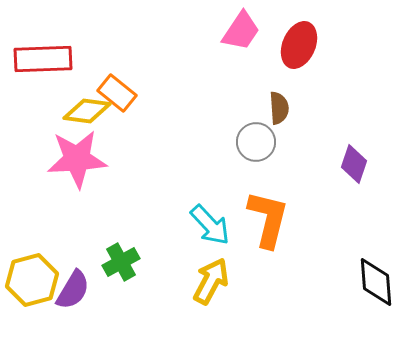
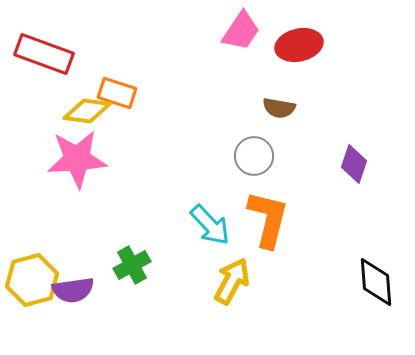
red ellipse: rotated 54 degrees clockwise
red rectangle: moved 1 px right, 5 px up; rotated 22 degrees clockwise
orange rectangle: rotated 21 degrees counterclockwise
brown semicircle: rotated 104 degrees clockwise
gray circle: moved 2 px left, 14 px down
green cross: moved 11 px right, 3 px down
yellow arrow: moved 21 px right
purple semicircle: rotated 51 degrees clockwise
